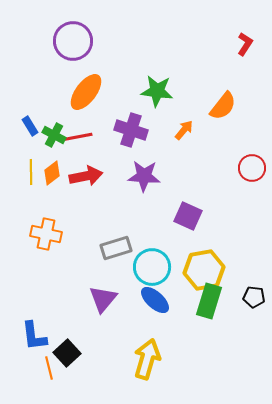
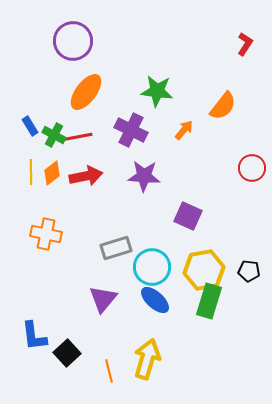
purple cross: rotated 8 degrees clockwise
black pentagon: moved 5 px left, 26 px up
orange line: moved 60 px right, 3 px down
